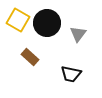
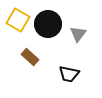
black circle: moved 1 px right, 1 px down
black trapezoid: moved 2 px left
